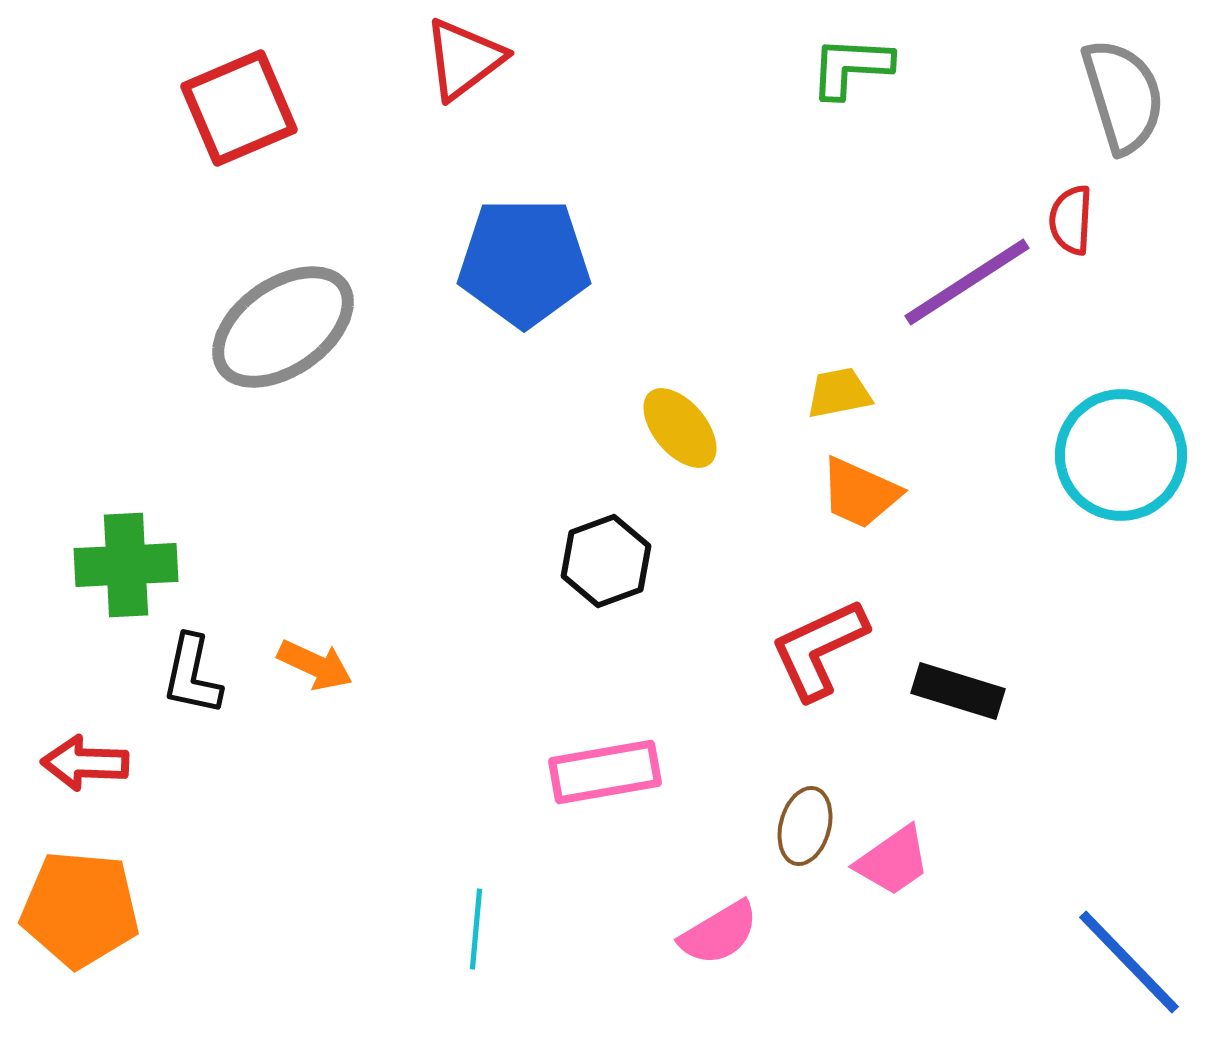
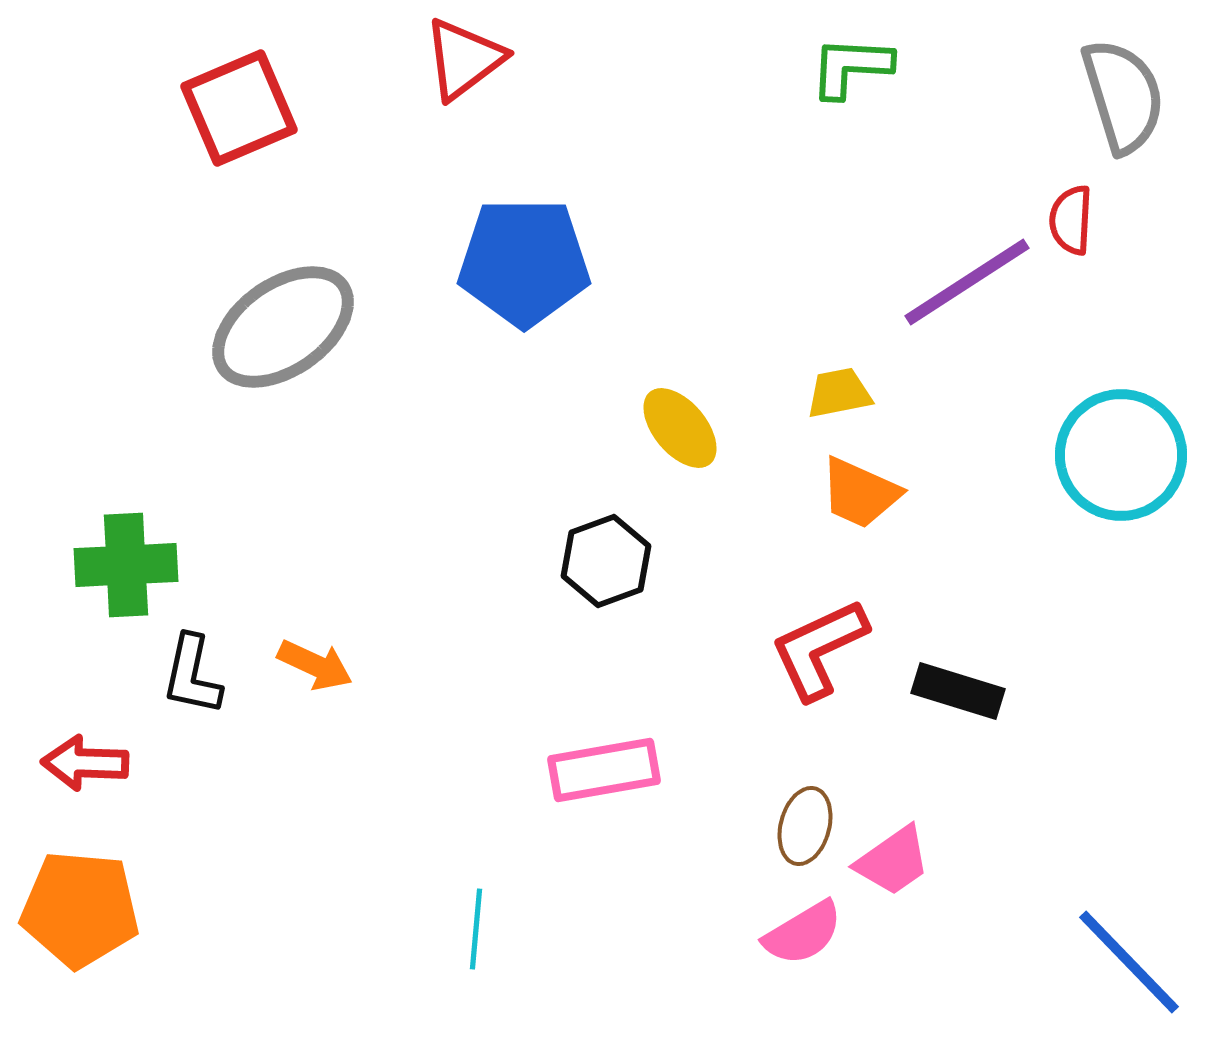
pink rectangle: moved 1 px left, 2 px up
pink semicircle: moved 84 px right
